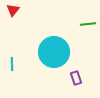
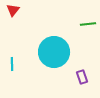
purple rectangle: moved 6 px right, 1 px up
